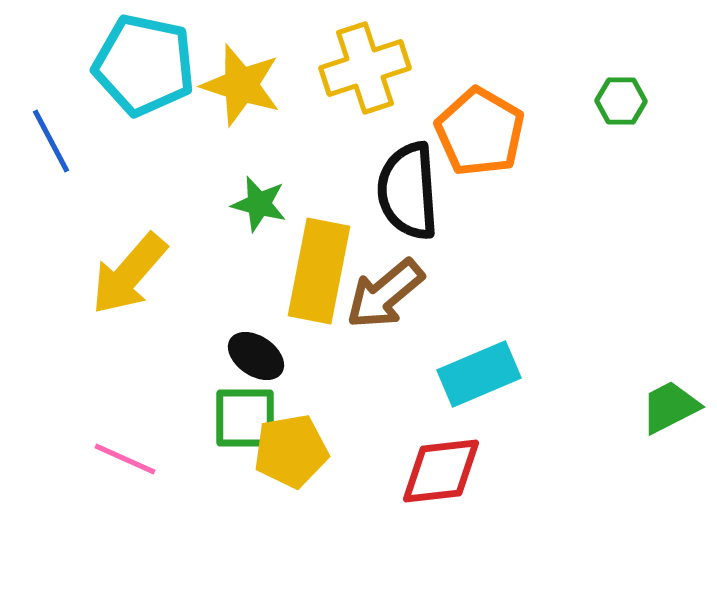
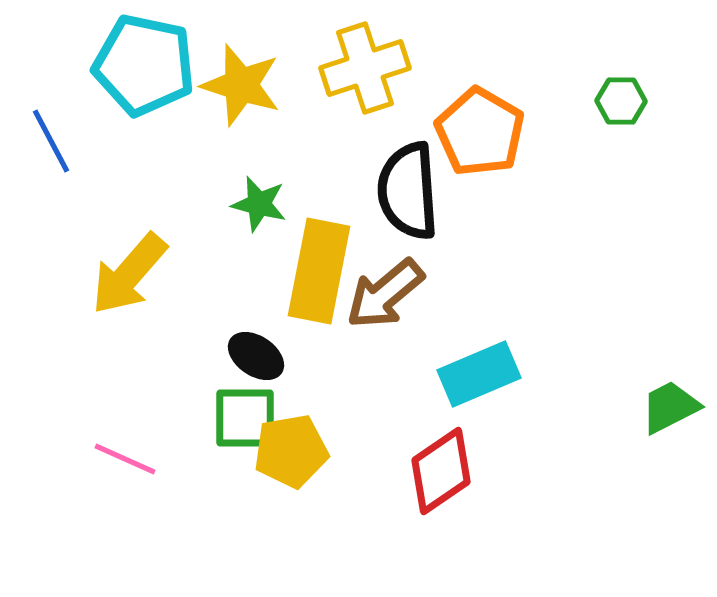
red diamond: rotated 28 degrees counterclockwise
